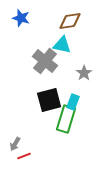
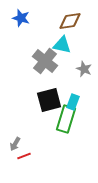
gray star: moved 4 px up; rotated 14 degrees counterclockwise
